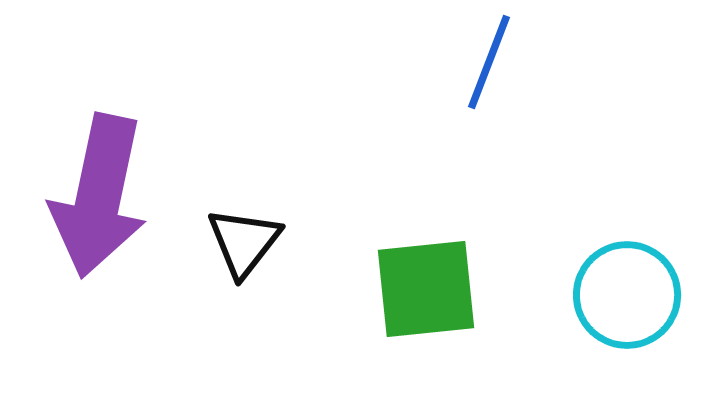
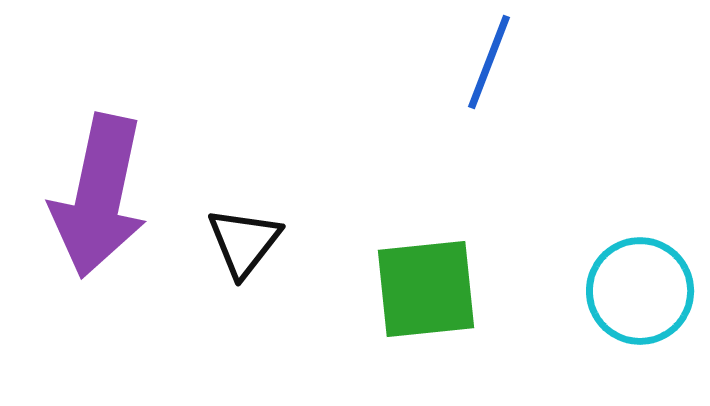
cyan circle: moved 13 px right, 4 px up
